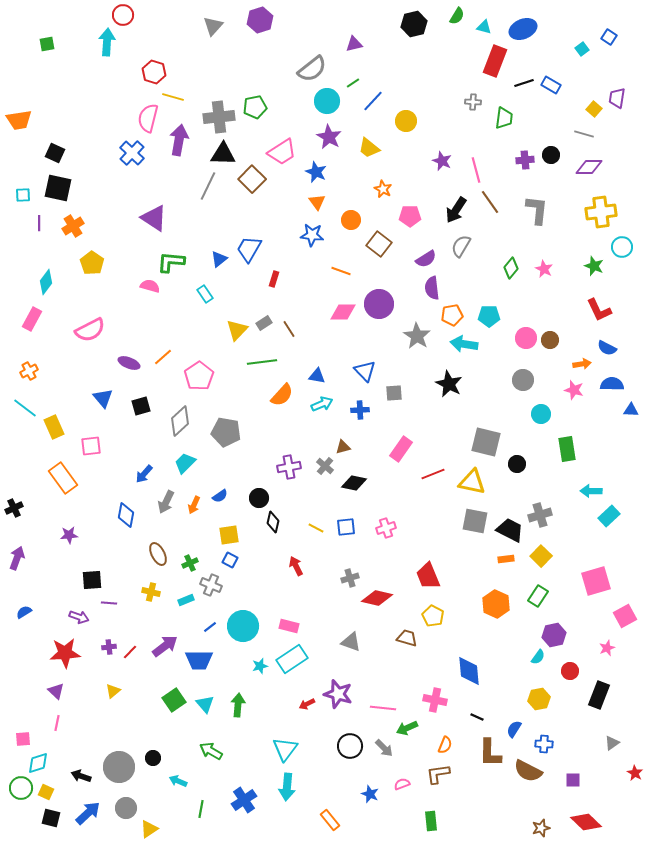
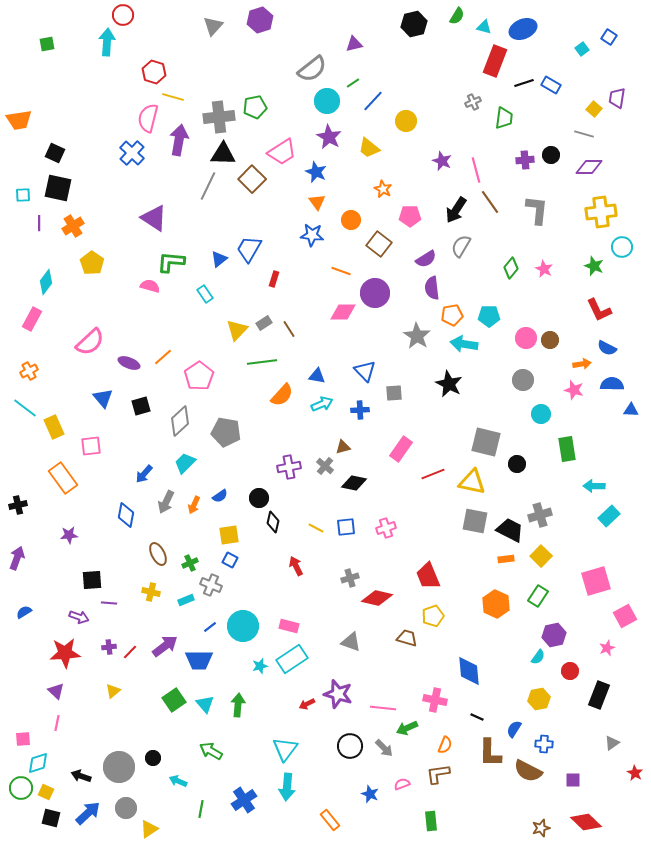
gray cross at (473, 102): rotated 28 degrees counterclockwise
purple circle at (379, 304): moved 4 px left, 11 px up
pink semicircle at (90, 330): moved 12 px down; rotated 16 degrees counterclockwise
cyan arrow at (591, 491): moved 3 px right, 5 px up
black cross at (14, 508): moved 4 px right, 3 px up; rotated 12 degrees clockwise
yellow pentagon at (433, 616): rotated 25 degrees clockwise
